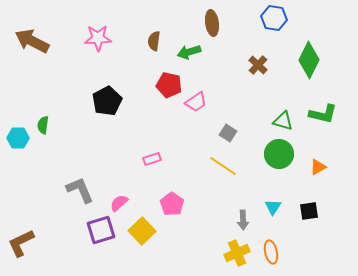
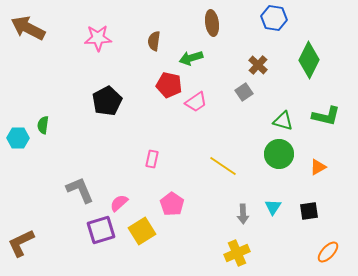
brown arrow: moved 4 px left, 13 px up
green arrow: moved 2 px right, 6 px down
green L-shape: moved 3 px right, 2 px down
gray square: moved 16 px right, 41 px up; rotated 24 degrees clockwise
pink rectangle: rotated 60 degrees counterclockwise
gray arrow: moved 6 px up
yellow square: rotated 12 degrees clockwise
orange ellipse: moved 57 px right; rotated 55 degrees clockwise
